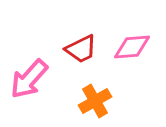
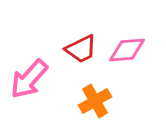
pink diamond: moved 5 px left, 3 px down
